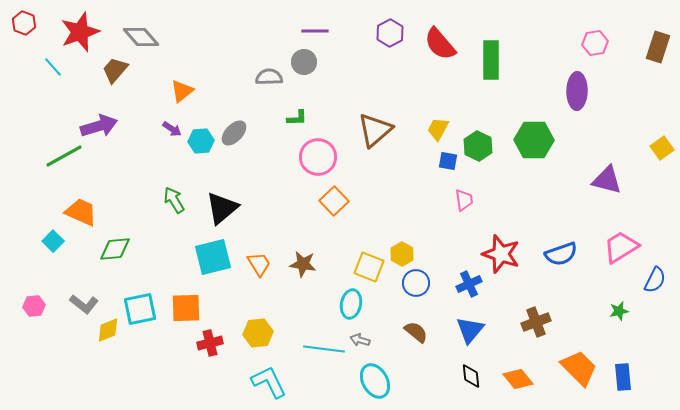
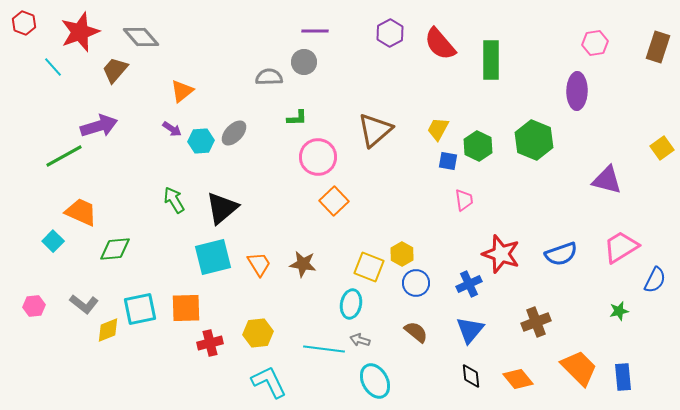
green hexagon at (534, 140): rotated 21 degrees clockwise
